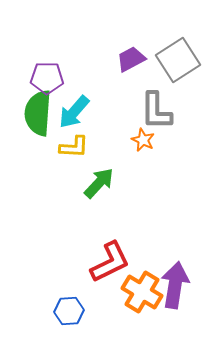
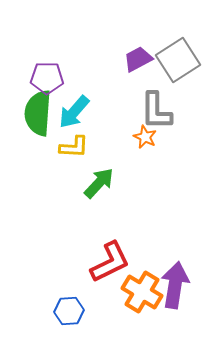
purple trapezoid: moved 7 px right
orange star: moved 2 px right, 3 px up
